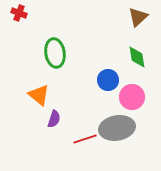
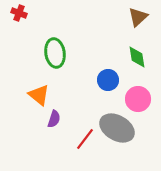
pink circle: moved 6 px right, 2 px down
gray ellipse: rotated 40 degrees clockwise
red line: rotated 35 degrees counterclockwise
